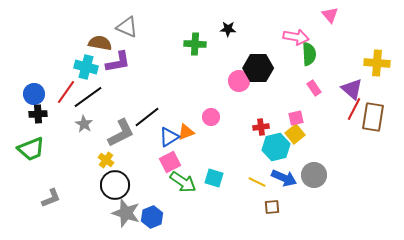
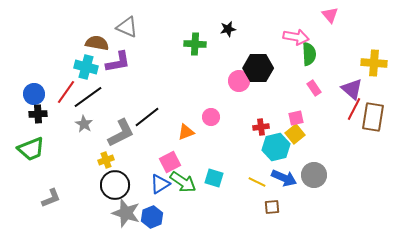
black star at (228, 29): rotated 14 degrees counterclockwise
brown semicircle at (100, 43): moved 3 px left
yellow cross at (377, 63): moved 3 px left
blue triangle at (169, 137): moved 9 px left, 47 px down
yellow cross at (106, 160): rotated 35 degrees clockwise
